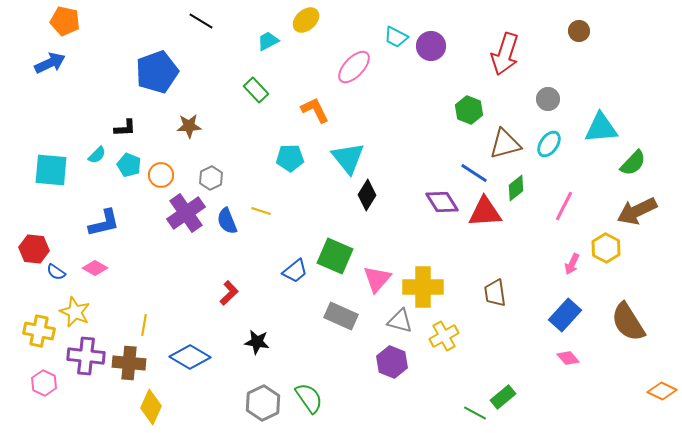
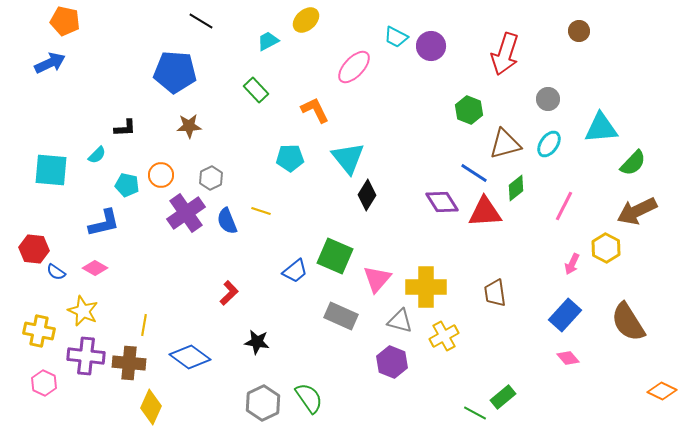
blue pentagon at (157, 72): moved 18 px right; rotated 24 degrees clockwise
cyan pentagon at (129, 165): moved 2 px left, 20 px down; rotated 10 degrees counterclockwise
yellow cross at (423, 287): moved 3 px right
yellow star at (75, 312): moved 8 px right, 1 px up
blue diamond at (190, 357): rotated 6 degrees clockwise
